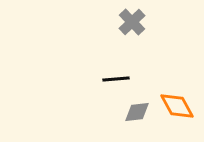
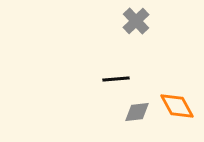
gray cross: moved 4 px right, 1 px up
